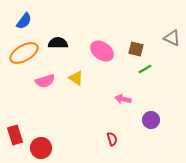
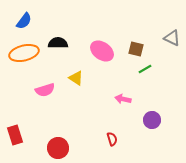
orange ellipse: rotated 16 degrees clockwise
pink semicircle: moved 9 px down
purple circle: moved 1 px right
red circle: moved 17 px right
